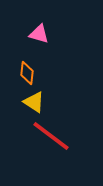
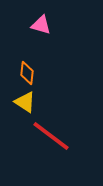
pink triangle: moved 2 px right, 9 px up
yellow triangle: moved 9 px left
